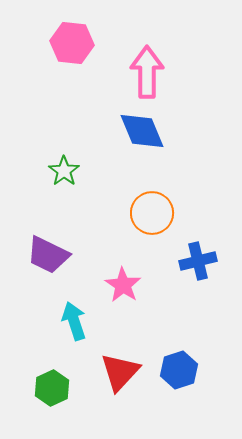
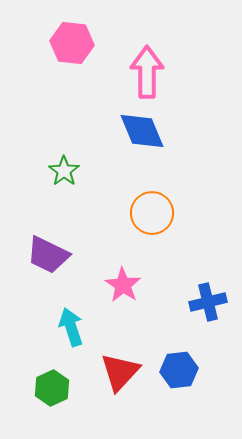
blue cross: moved 10 px right, 41 px down
cyan arrow: moved 3 px left, 6 px down
blue hexagon: rotated 12 degrees clockwise
